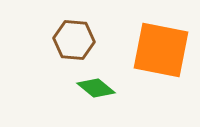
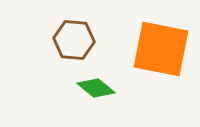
orange square: moved 1 px up
